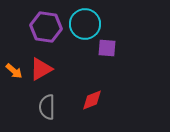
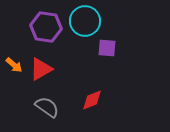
cyan circle: moved 3 px up
orange arrow: moved 6 px up
gray semicircle: rotated 125 degrees clockwise
